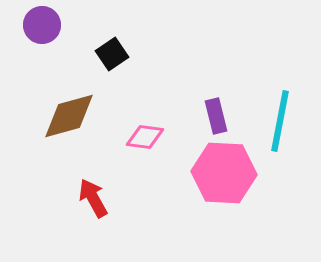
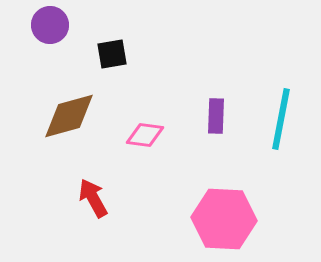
purple circle: moved 8 px right
black square: rotated 24 degrees clockwise
purple rectangle: rotated 16 degrees clockwise
cyan line: moved 1 px right, 2 px up
pink diamond: moved 2 px up
pink hexagon: moved 46 px down
